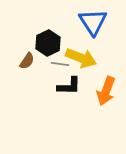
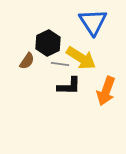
yellow arrow: rotated 12 degrees clockwise
